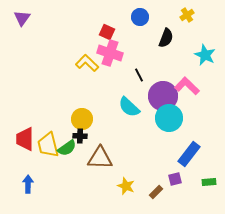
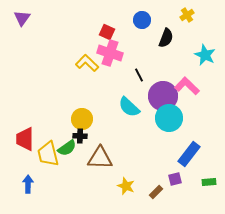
blue circle: moved 2 px right, 3 px down
yellow trapezoid: moved 9 px down
